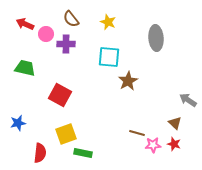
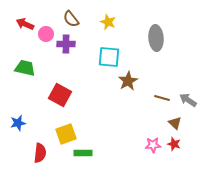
brown line: moved 25 px right, 35 px up
green rectangle: rotated 12 degrees counterclockwise
